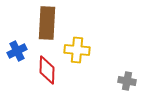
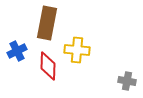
brown rectangle: rotated 8 degrees clockwise
red diamond: moved 1 px right, 4 px up
